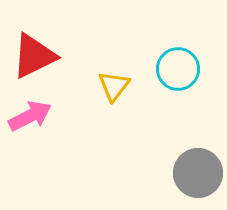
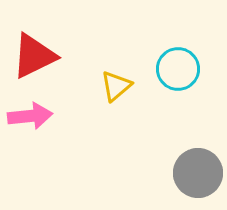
yellow triangle: moved 2 px right; rotated 12 degrees clockwise
pink arrow: rotated 21 degrees clockwise
